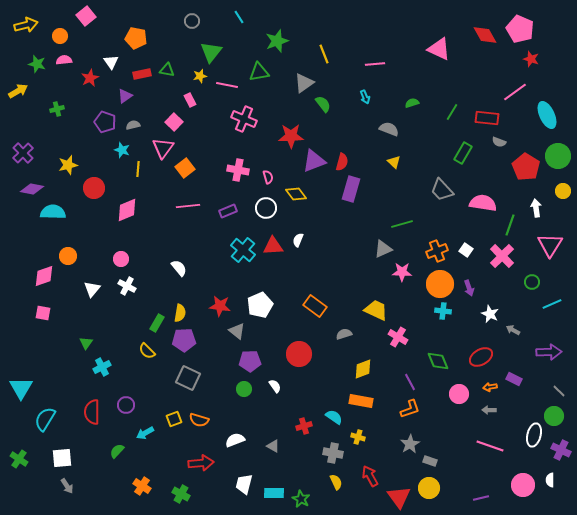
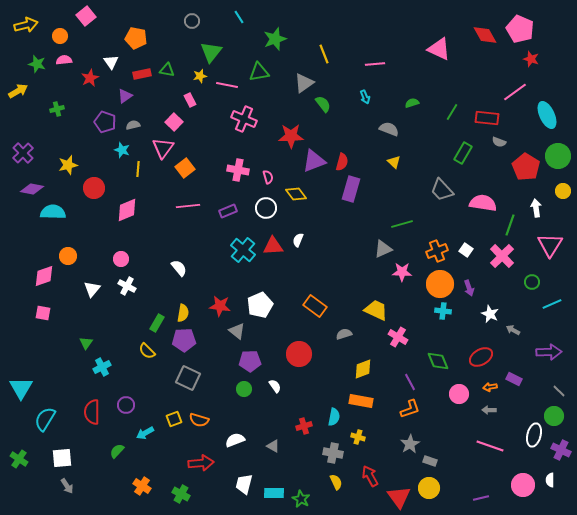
green star at (277, 41): moved 2 px left, 2 px up
yellow semicircle at (180, 313): moved 3 px right
cyan semicircle at (334, 417): rotated 66 degrees clockwise
